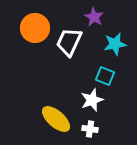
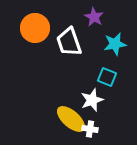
white trapezoid: rotated 44 degrees counterclockwise
cyan square: moved 2 px right, 1 px down
yellow ellipse: moved 15 px right
